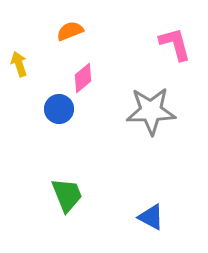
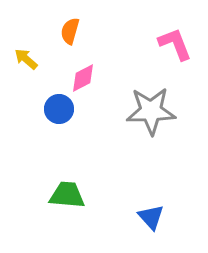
orange semicircle: rotated 52 degrees counterclockwise
pink L-shape: rotated 6 degrees counterclockwise
yellow arrow: moved 7 px right, 5 px up; rotated 30 degrees counterclockwise
pink diamond: rotated 12 degrees clockwise
green trapezoid: rotated 63 degrees counterclockwise
blue triangle: rotated 20 degrees clockwise
